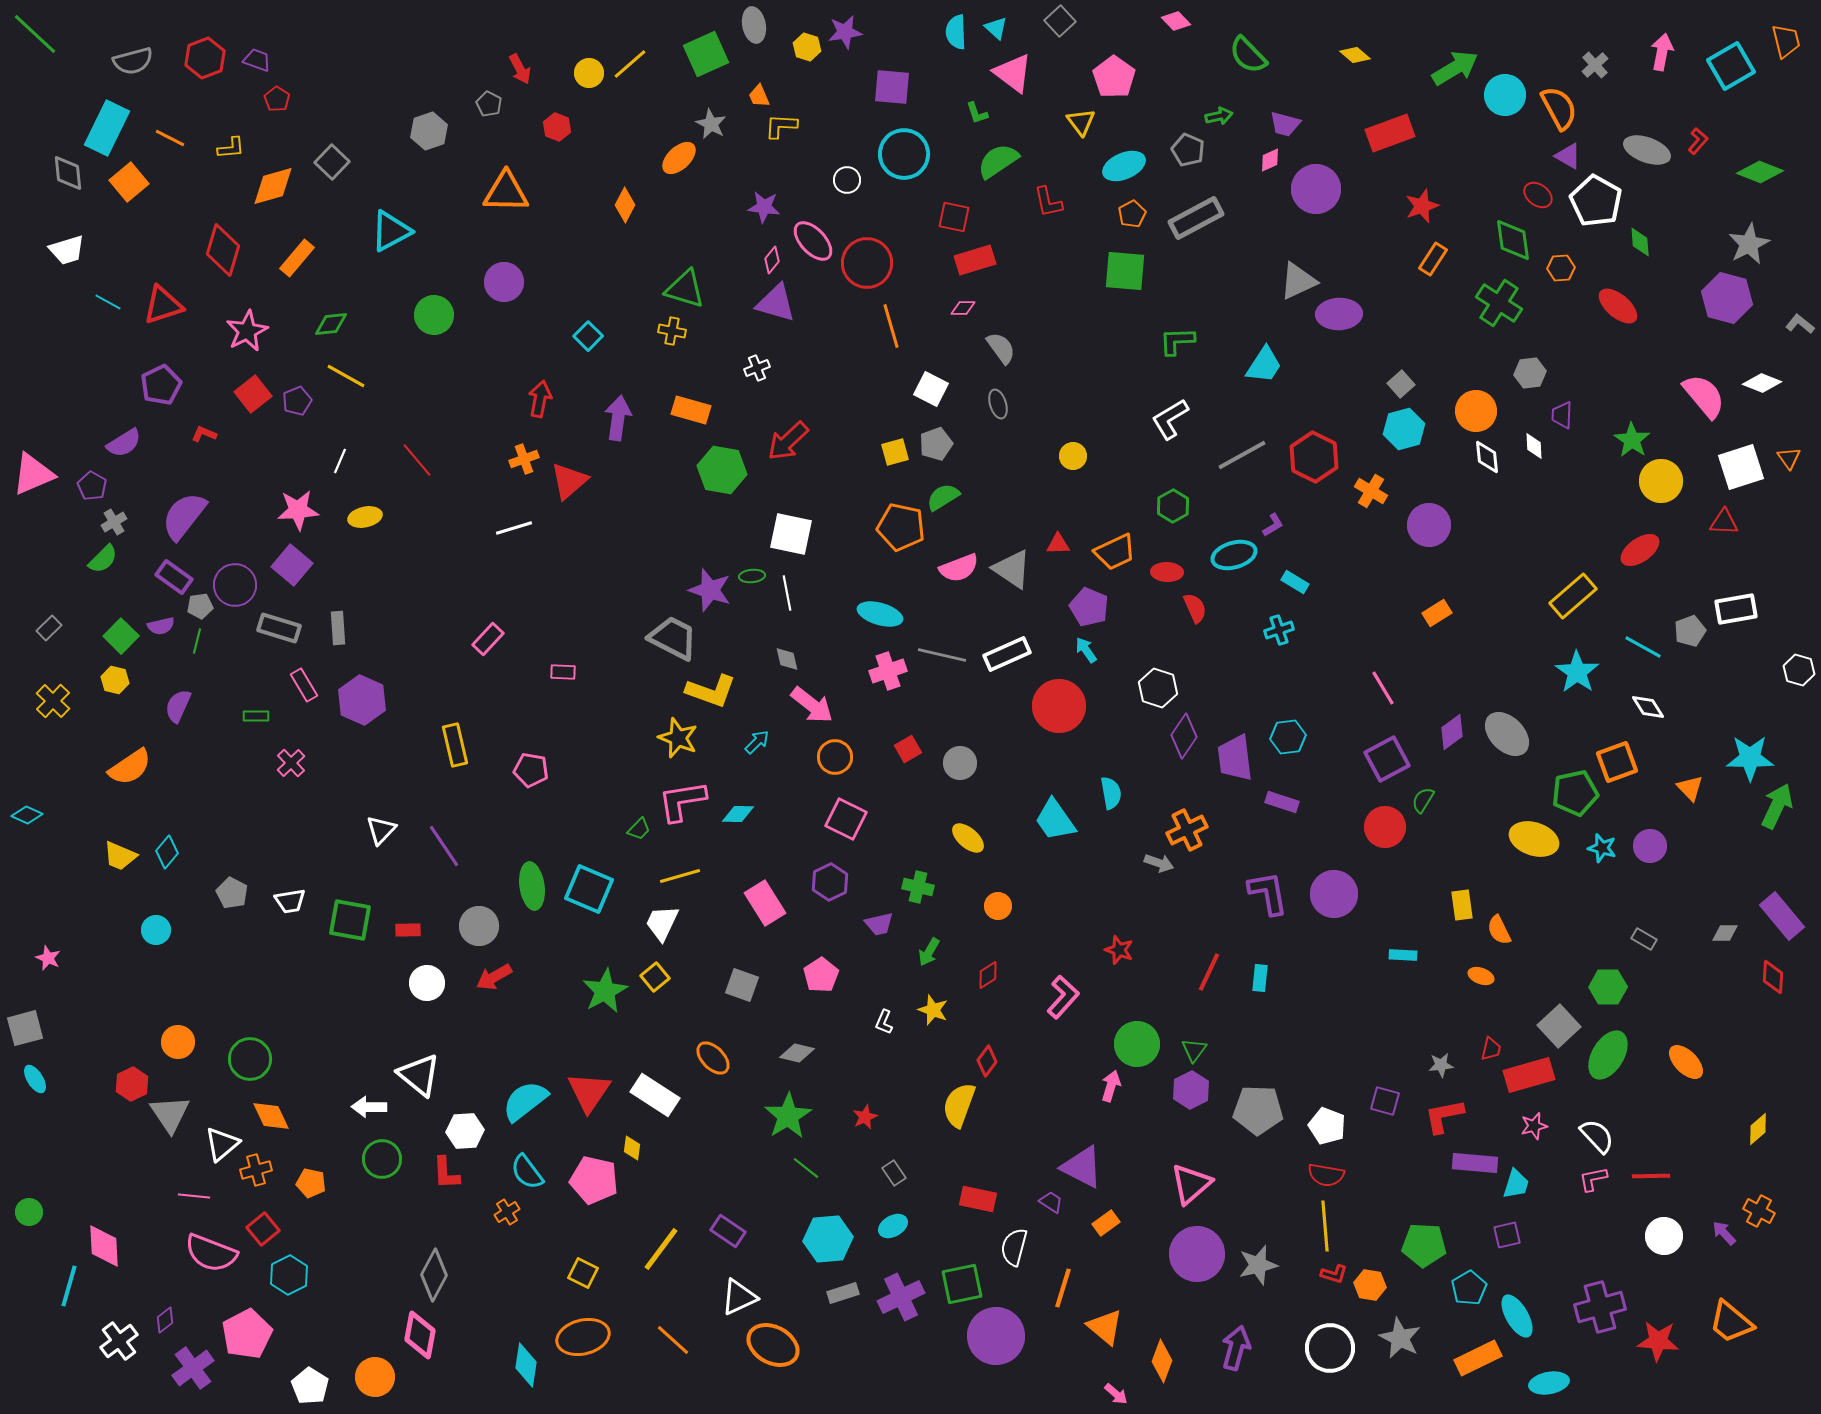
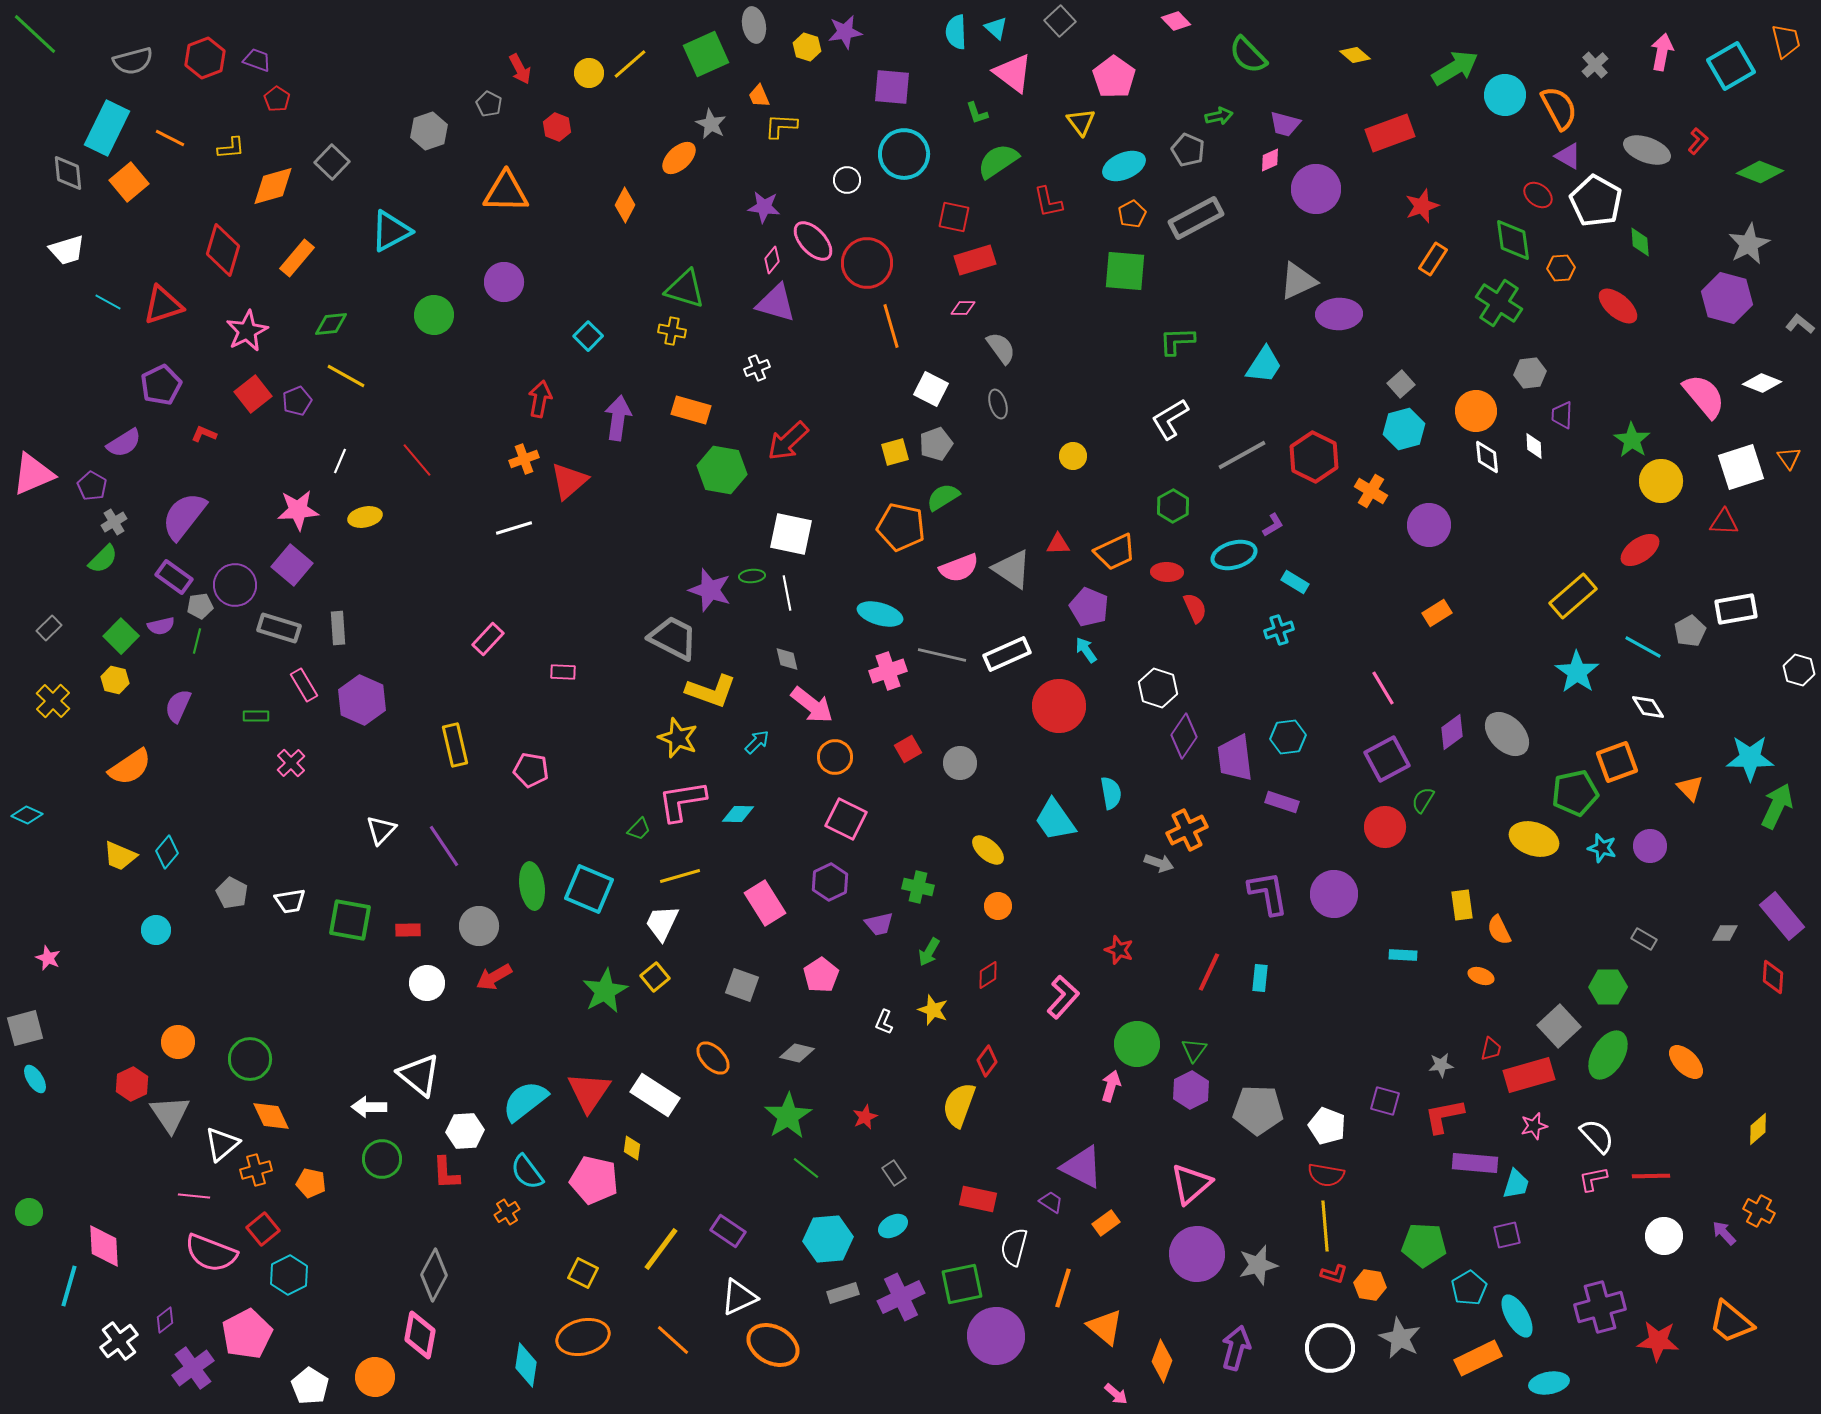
gray pentagon at (1690, 631): rotated 8 degrees counterclockwise
yellow ellipse at (968, 838): moved 20 px right, 12 px down
